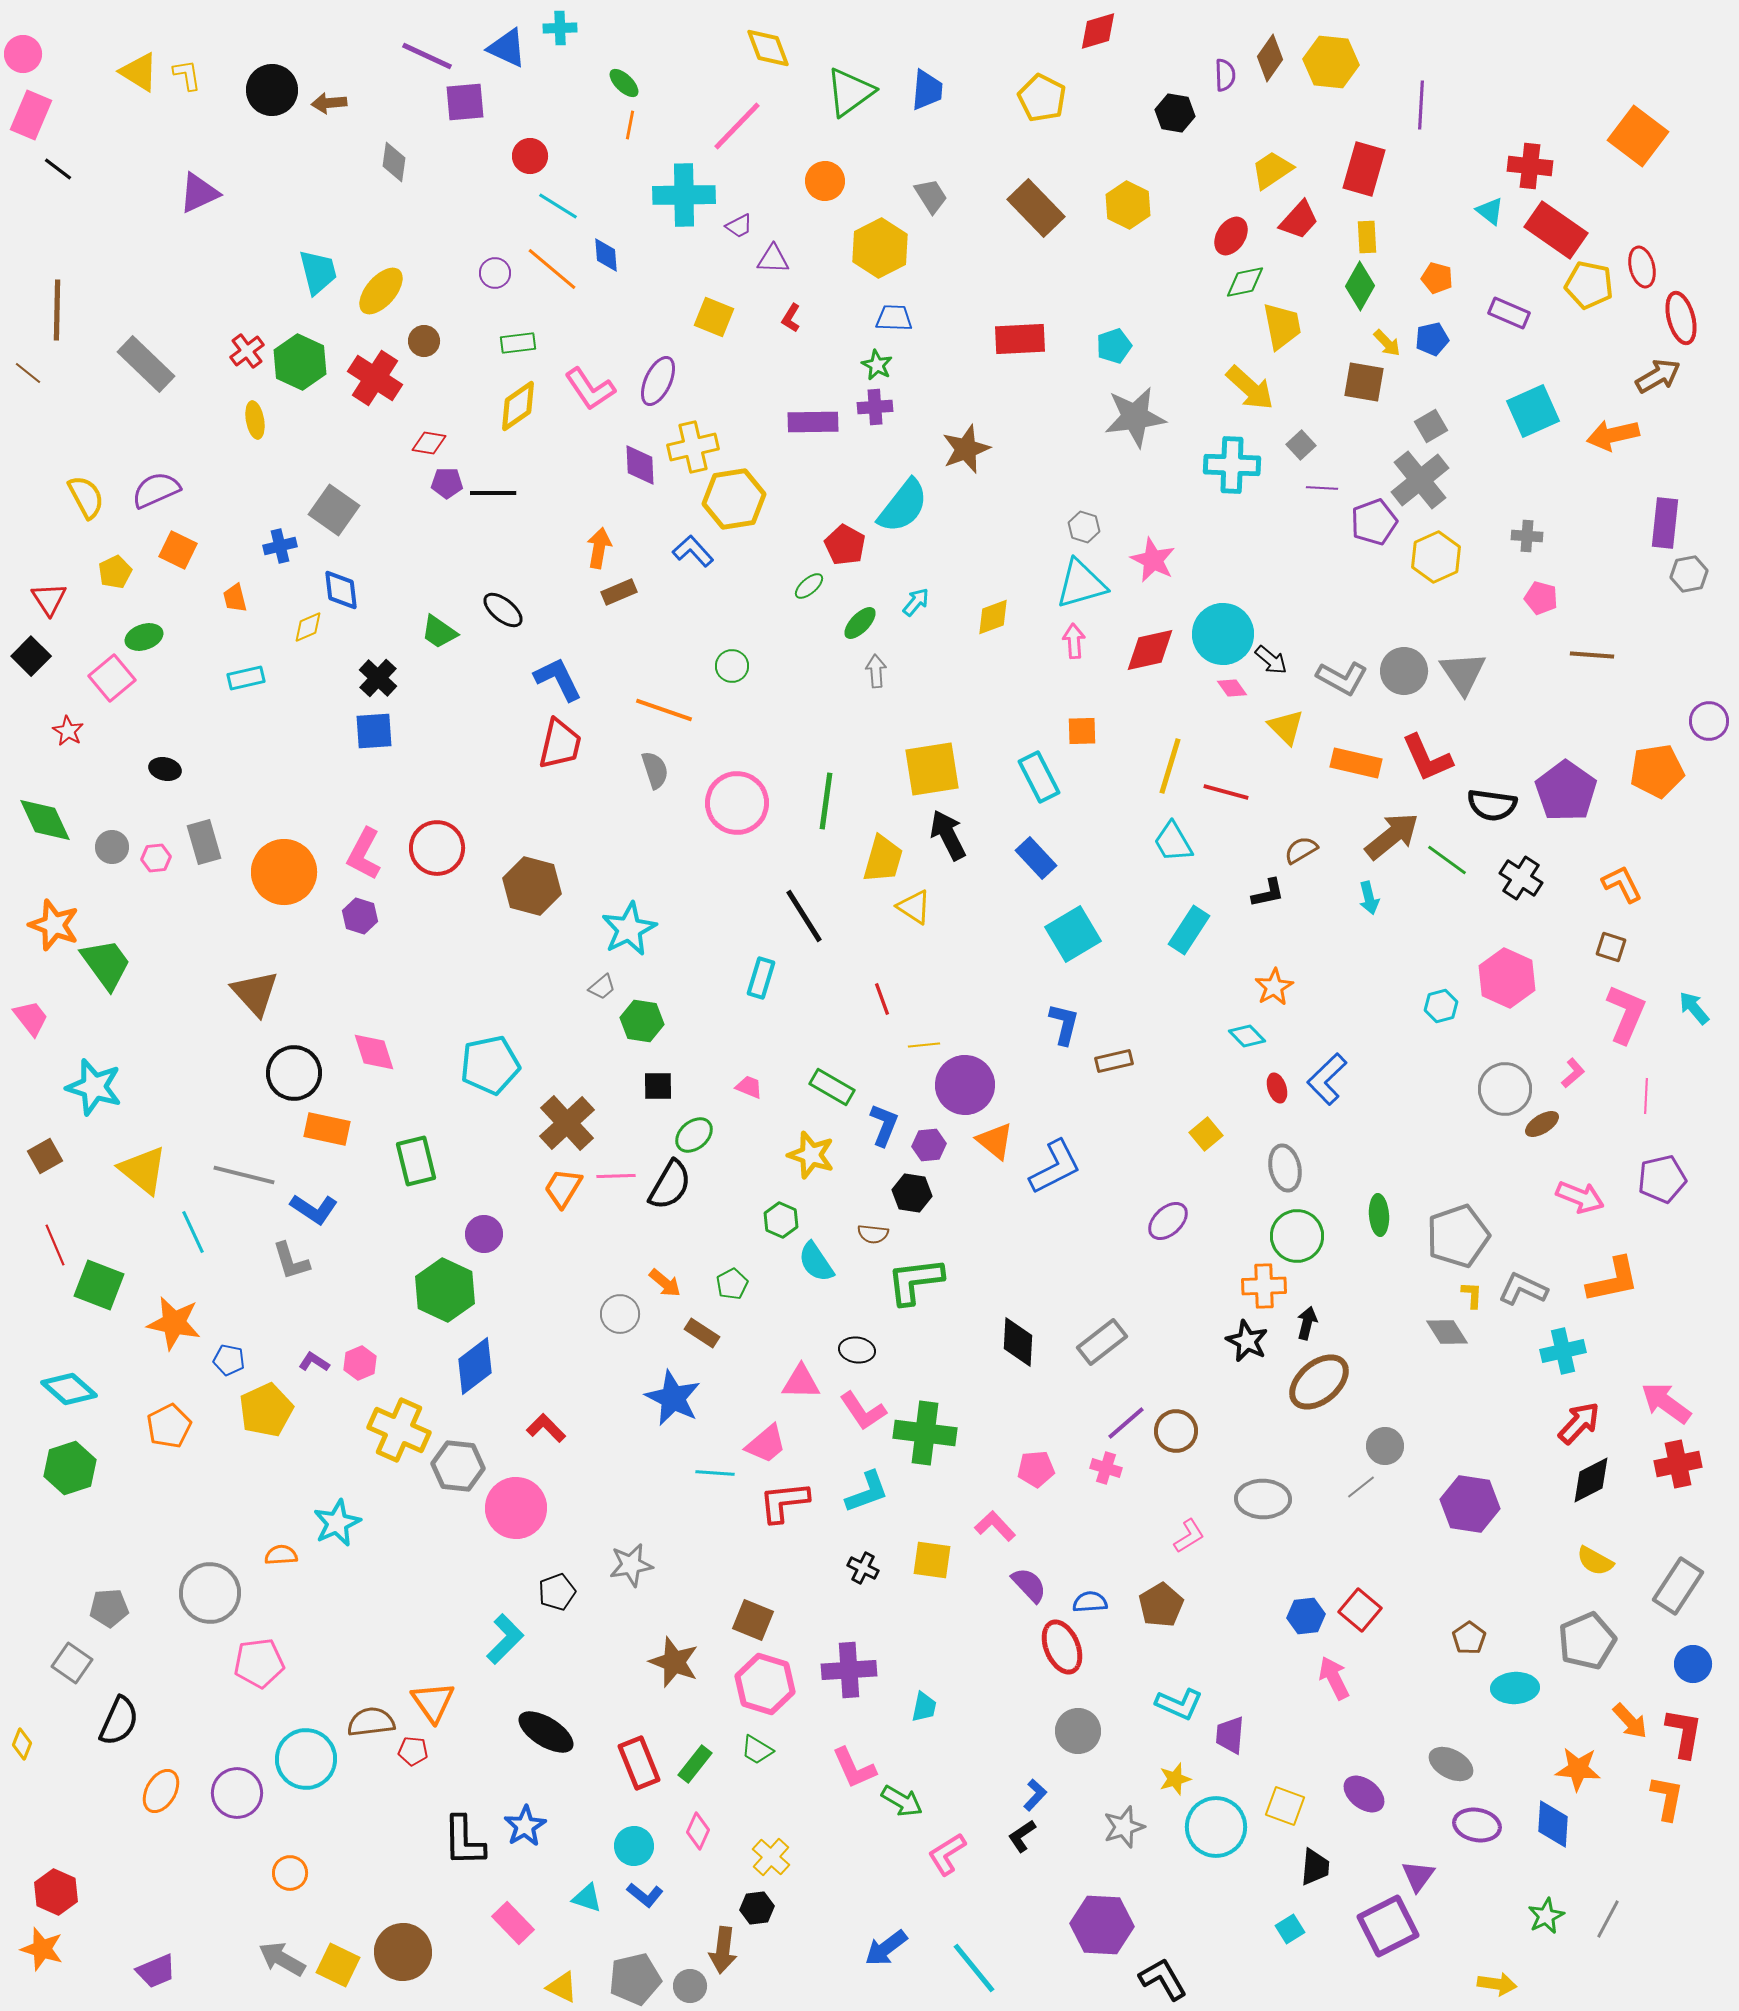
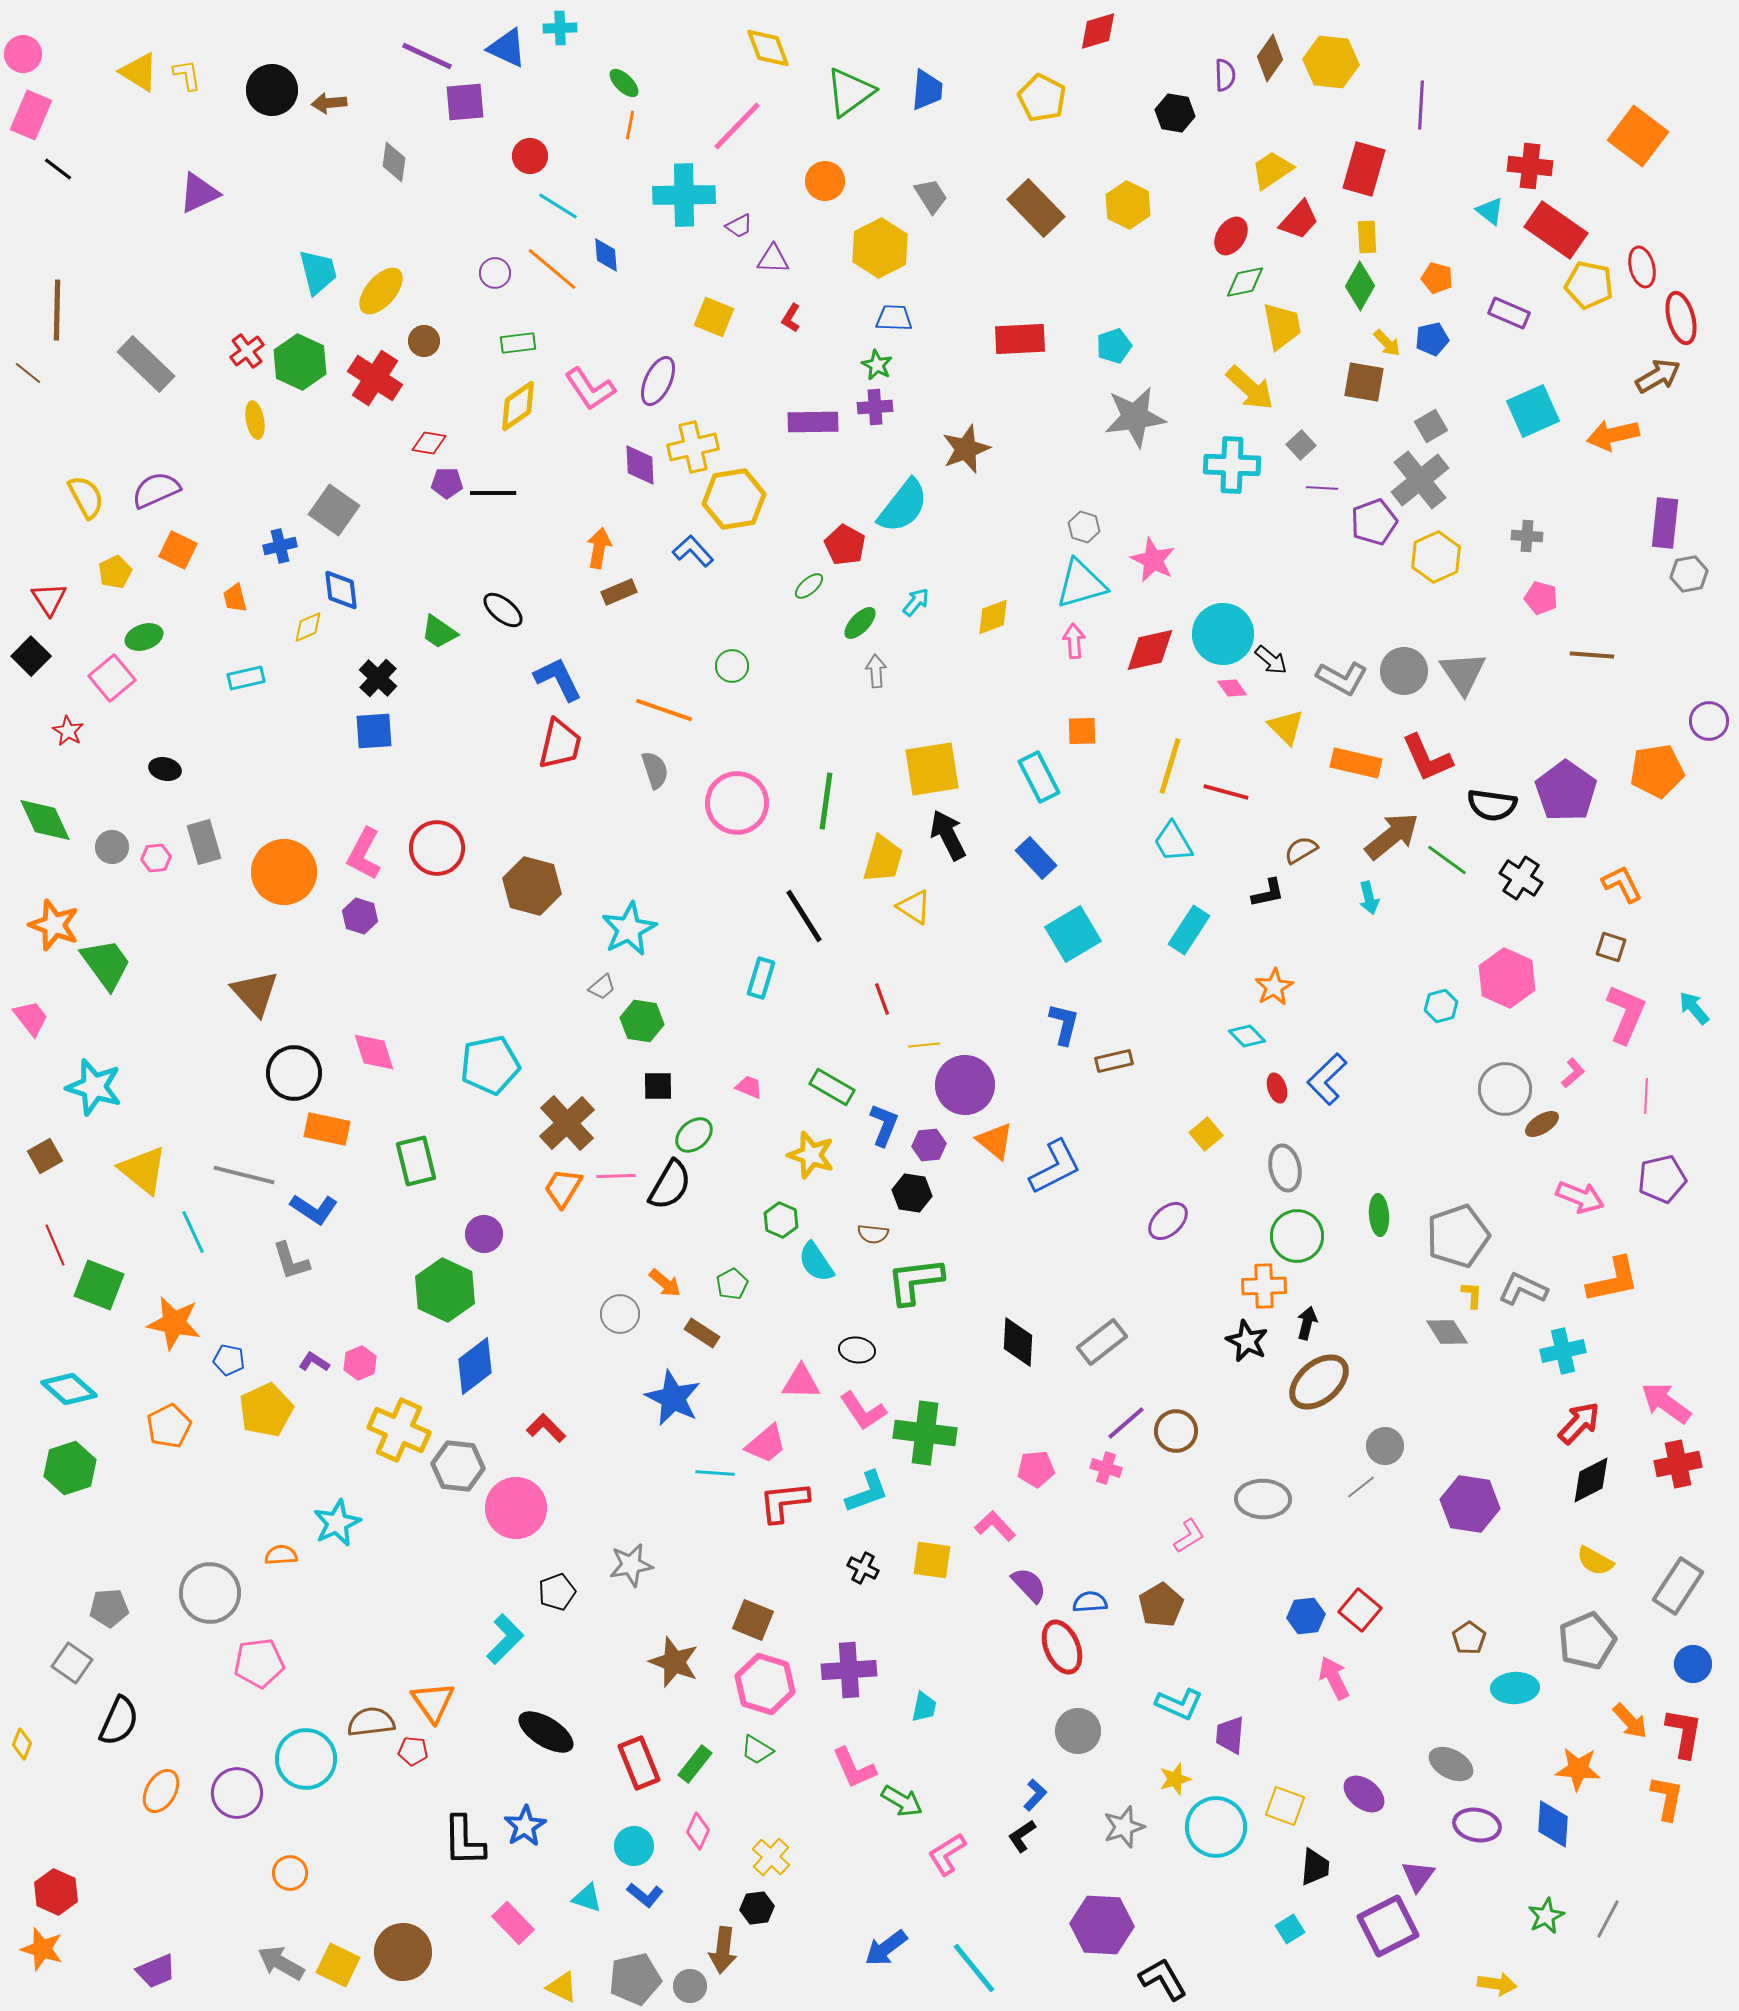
gray arrow at (282, 1959): moved 1 px left, 4 px down
